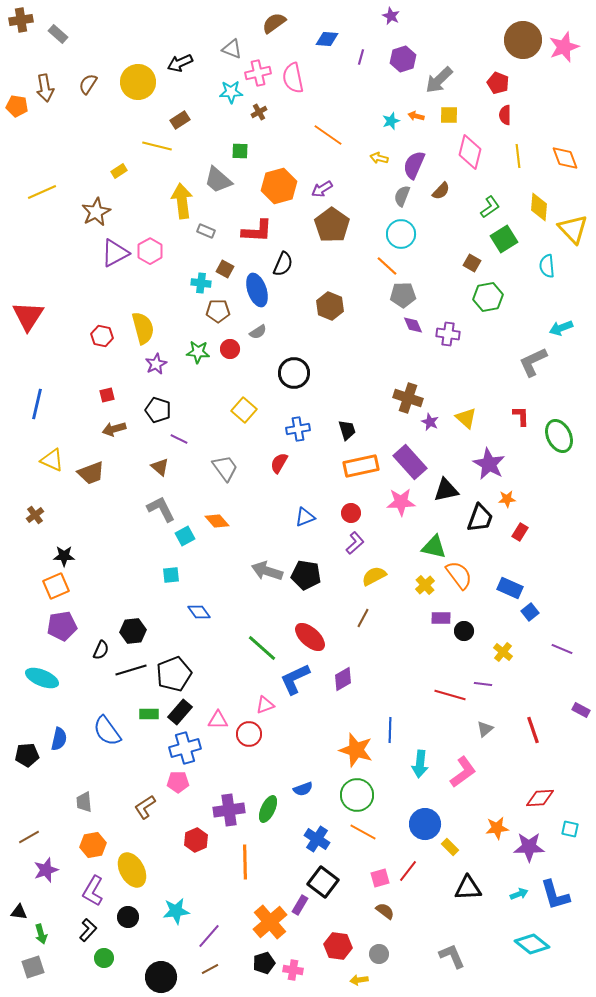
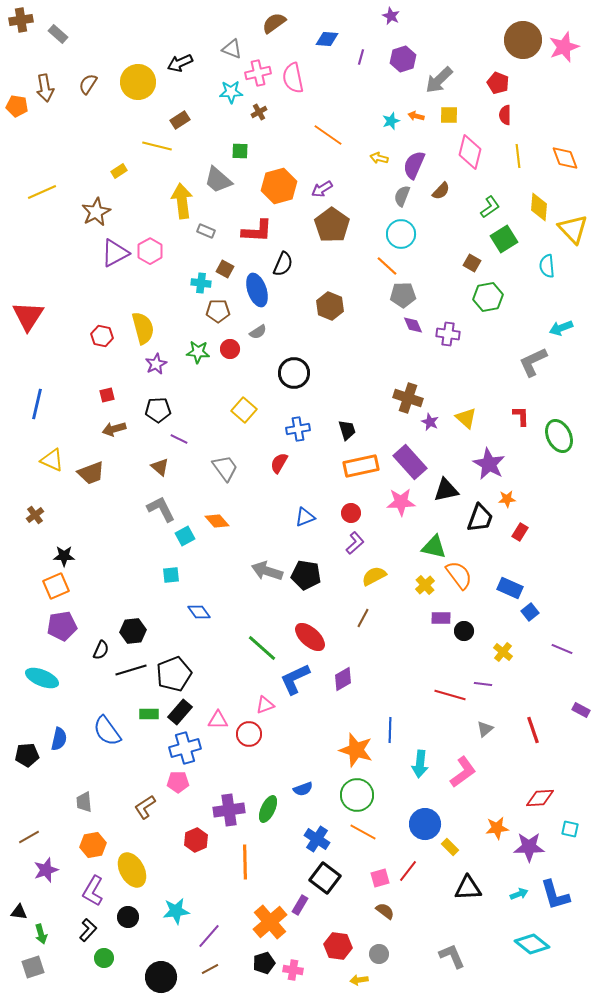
black pentagon at (158, 410): rotated 20 degrees counterclockwise
black square at (323, 882): moved 2 px right, 4 px up
